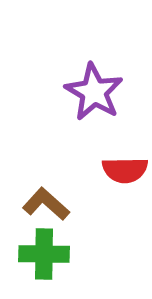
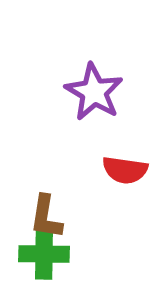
red semicircle: rotated 9 degrees clockwise
brown L-shape: moved 13 px down; rotated 123 degrees counterclockwise
